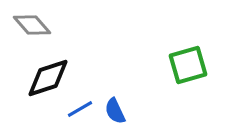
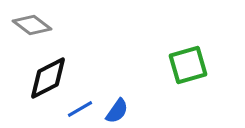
gray diamond: rotated 12 degrees counterclockwise
black diamond: rotated 9 degrees counterclockwise
blue semicircle: moved 2 px right; rotated 120 degrees counterclockwise
